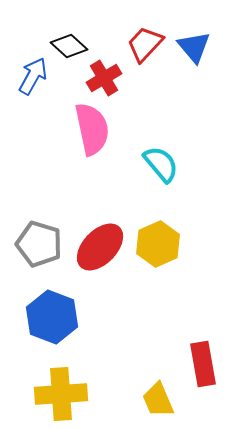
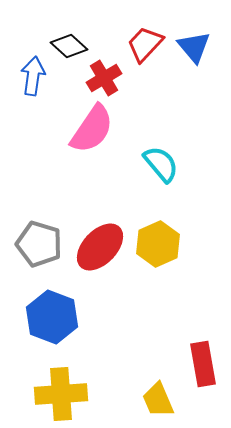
blue arrow: rotated 21 degrees counterclockwise
pink semicircle: rotated 46 degrees clockwise
